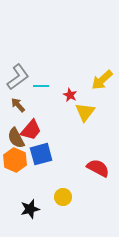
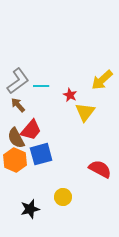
gray L-shape: moved 4 px down
red semicircle: moved 2 px right, 1 px down
